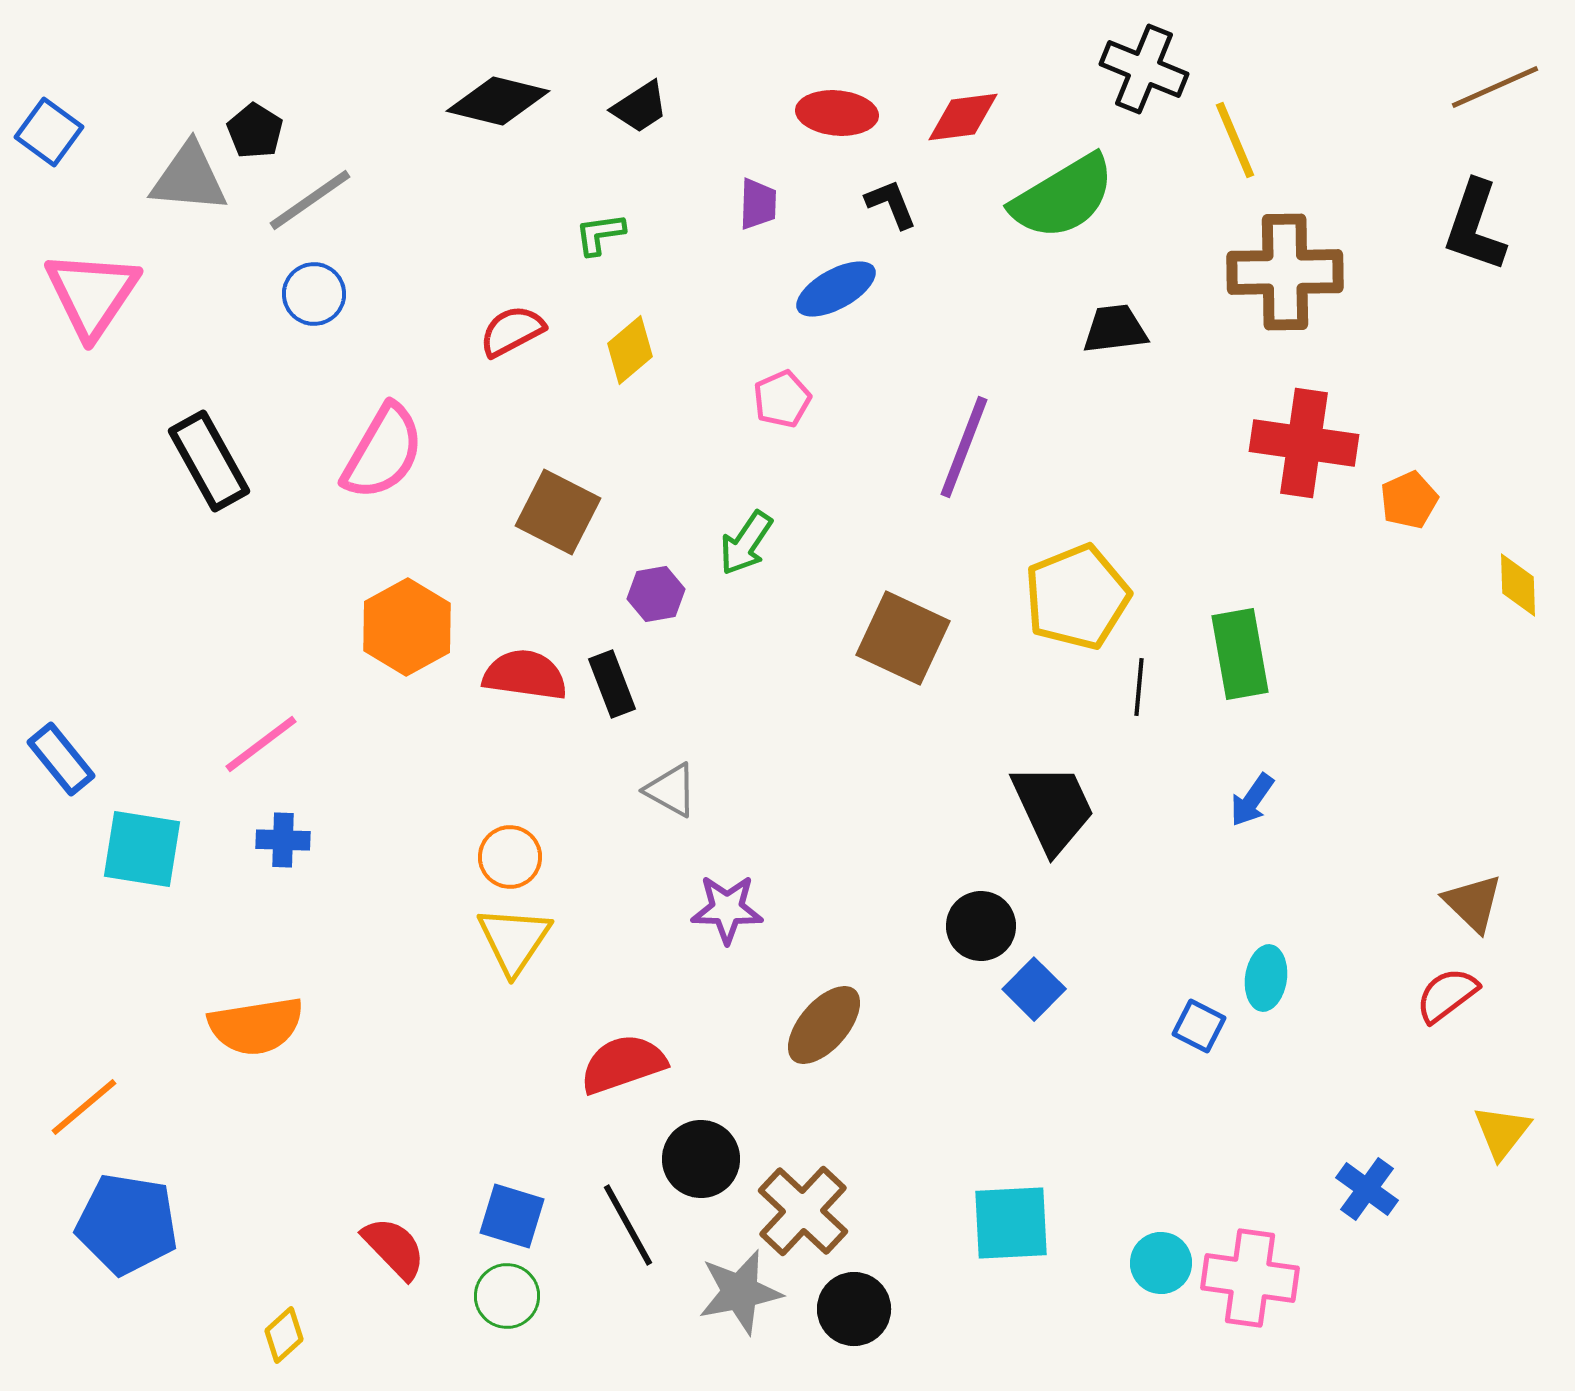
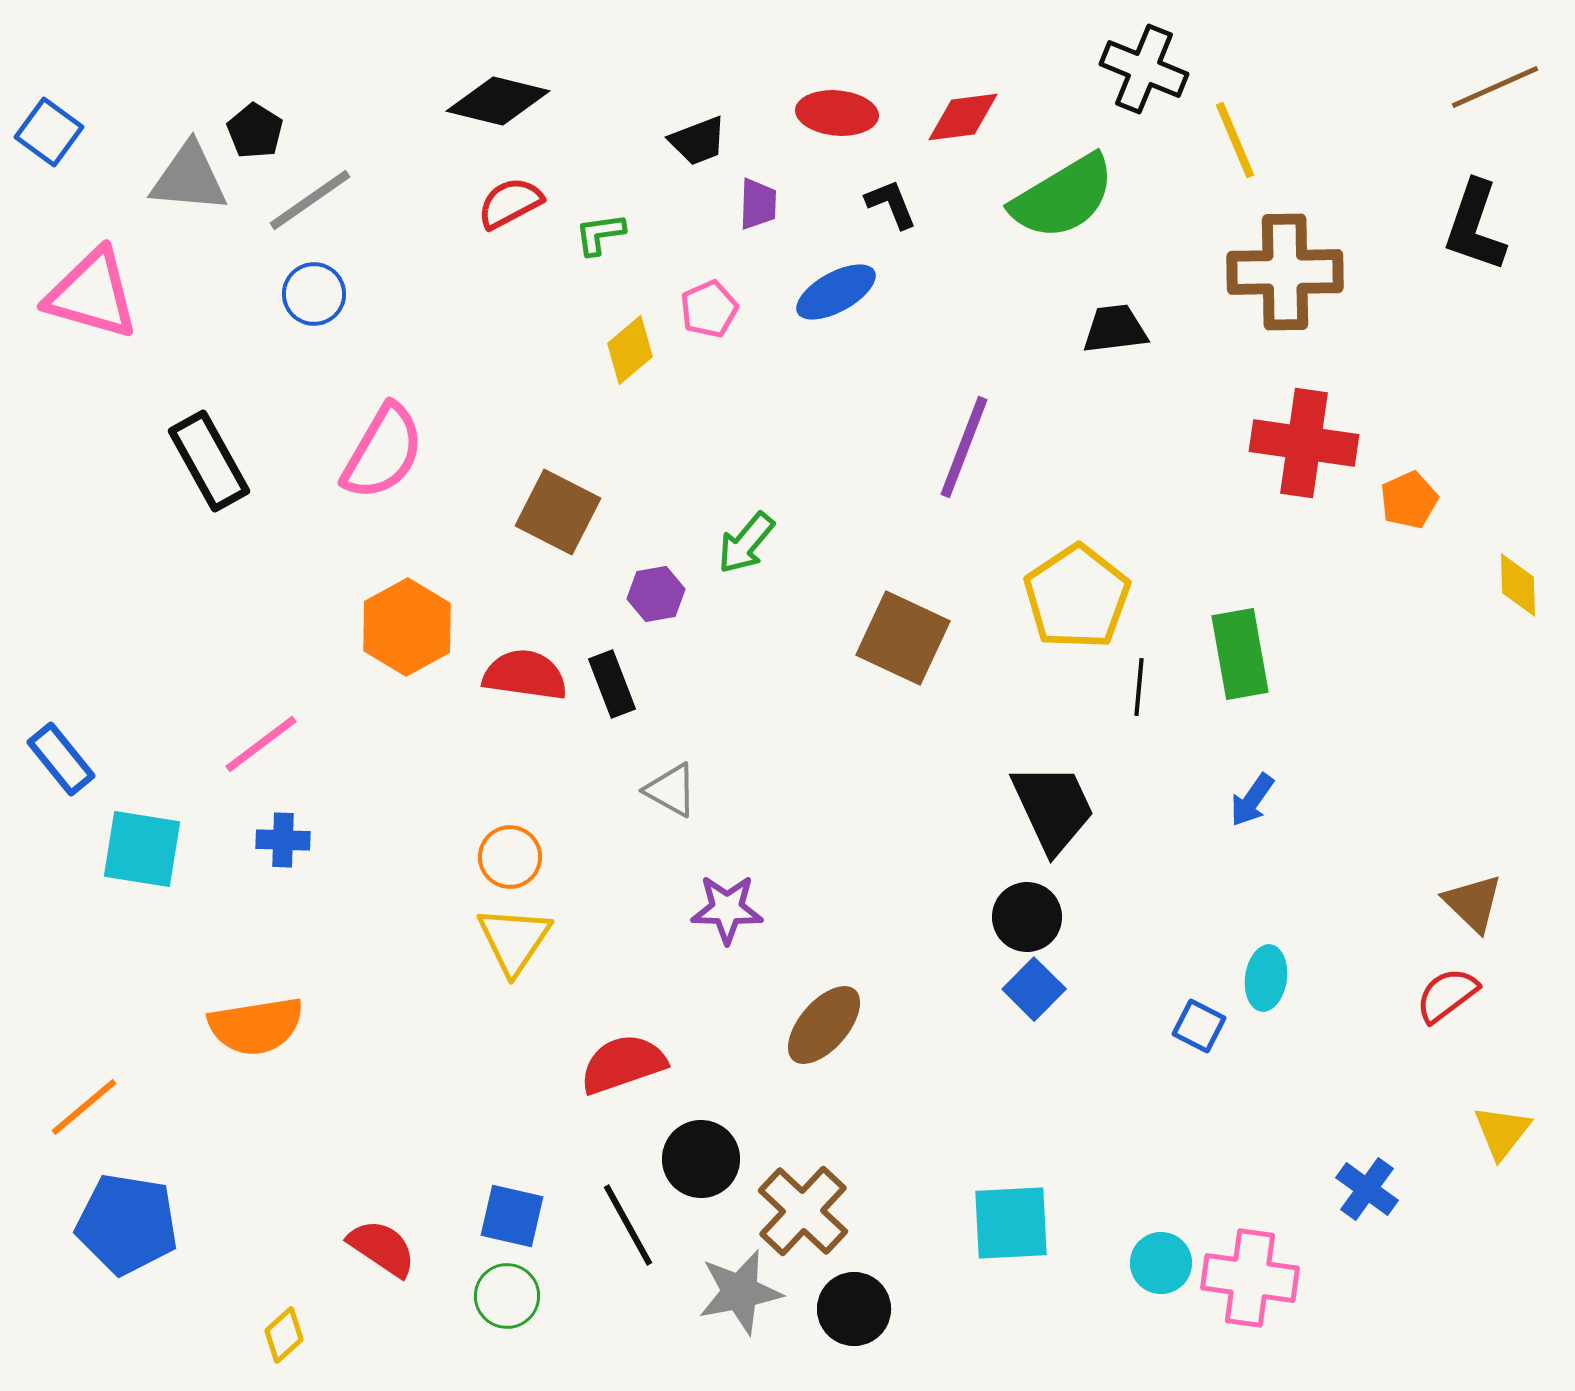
black trapezoid at (640, 107): moved 58 px right, 34 px down; rotated 12 degrees clockwise
blue ellipse at (836, 289): moved 3 px down
pink triangle at (92, 294): rotated 48 degrees counterclockwise
red semicircle at (512, 331): moved 2 px left, 128 px up
pink pentagon at (782, 399): moved 73 px left, 90 px up
green arrow at (746, 543): rotated 6 degrees clockwise
yellow pentagon at (1077, 597): rotated 12 degrees counterclockwise
black circle at (981, 926): moved 46 px right, 9 px up
blue square at (512, 1216): rotated 4 degrees counterclockwise
red semicircle at (394, 1248): moved 12 px left; rotated 12 degrees counterclockwise
